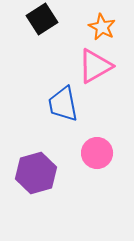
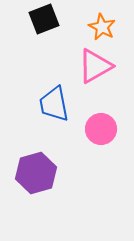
black square: moved 2 px right; rotated 12 degrees clockwise
blue trapezoid: moved 9 px left
pink circle: moved 4 px right, 24 px up
